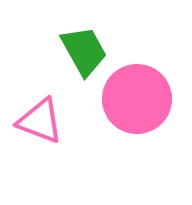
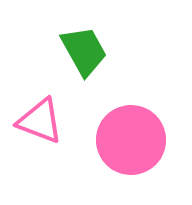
pink circle: moved 6 px left, 41 px down
